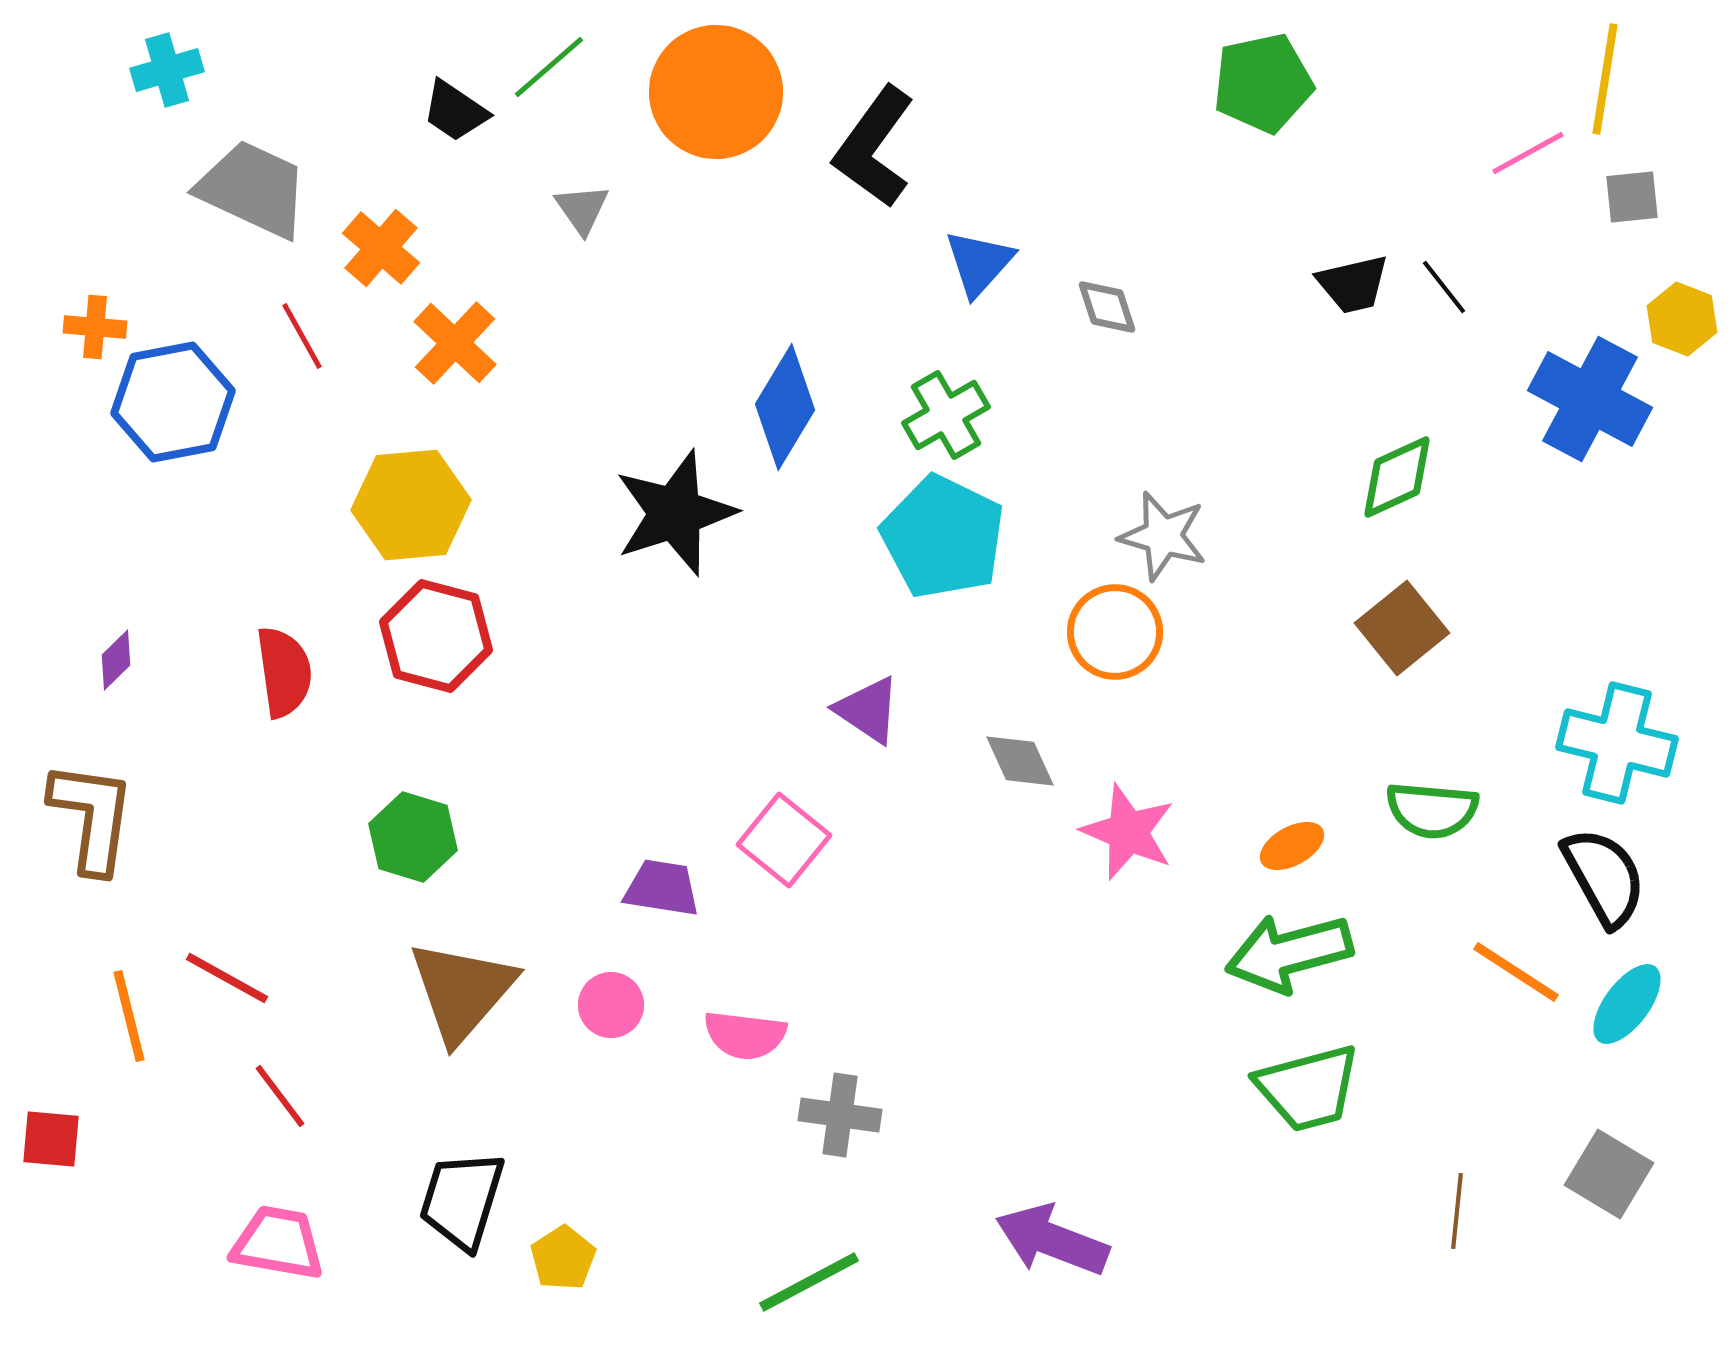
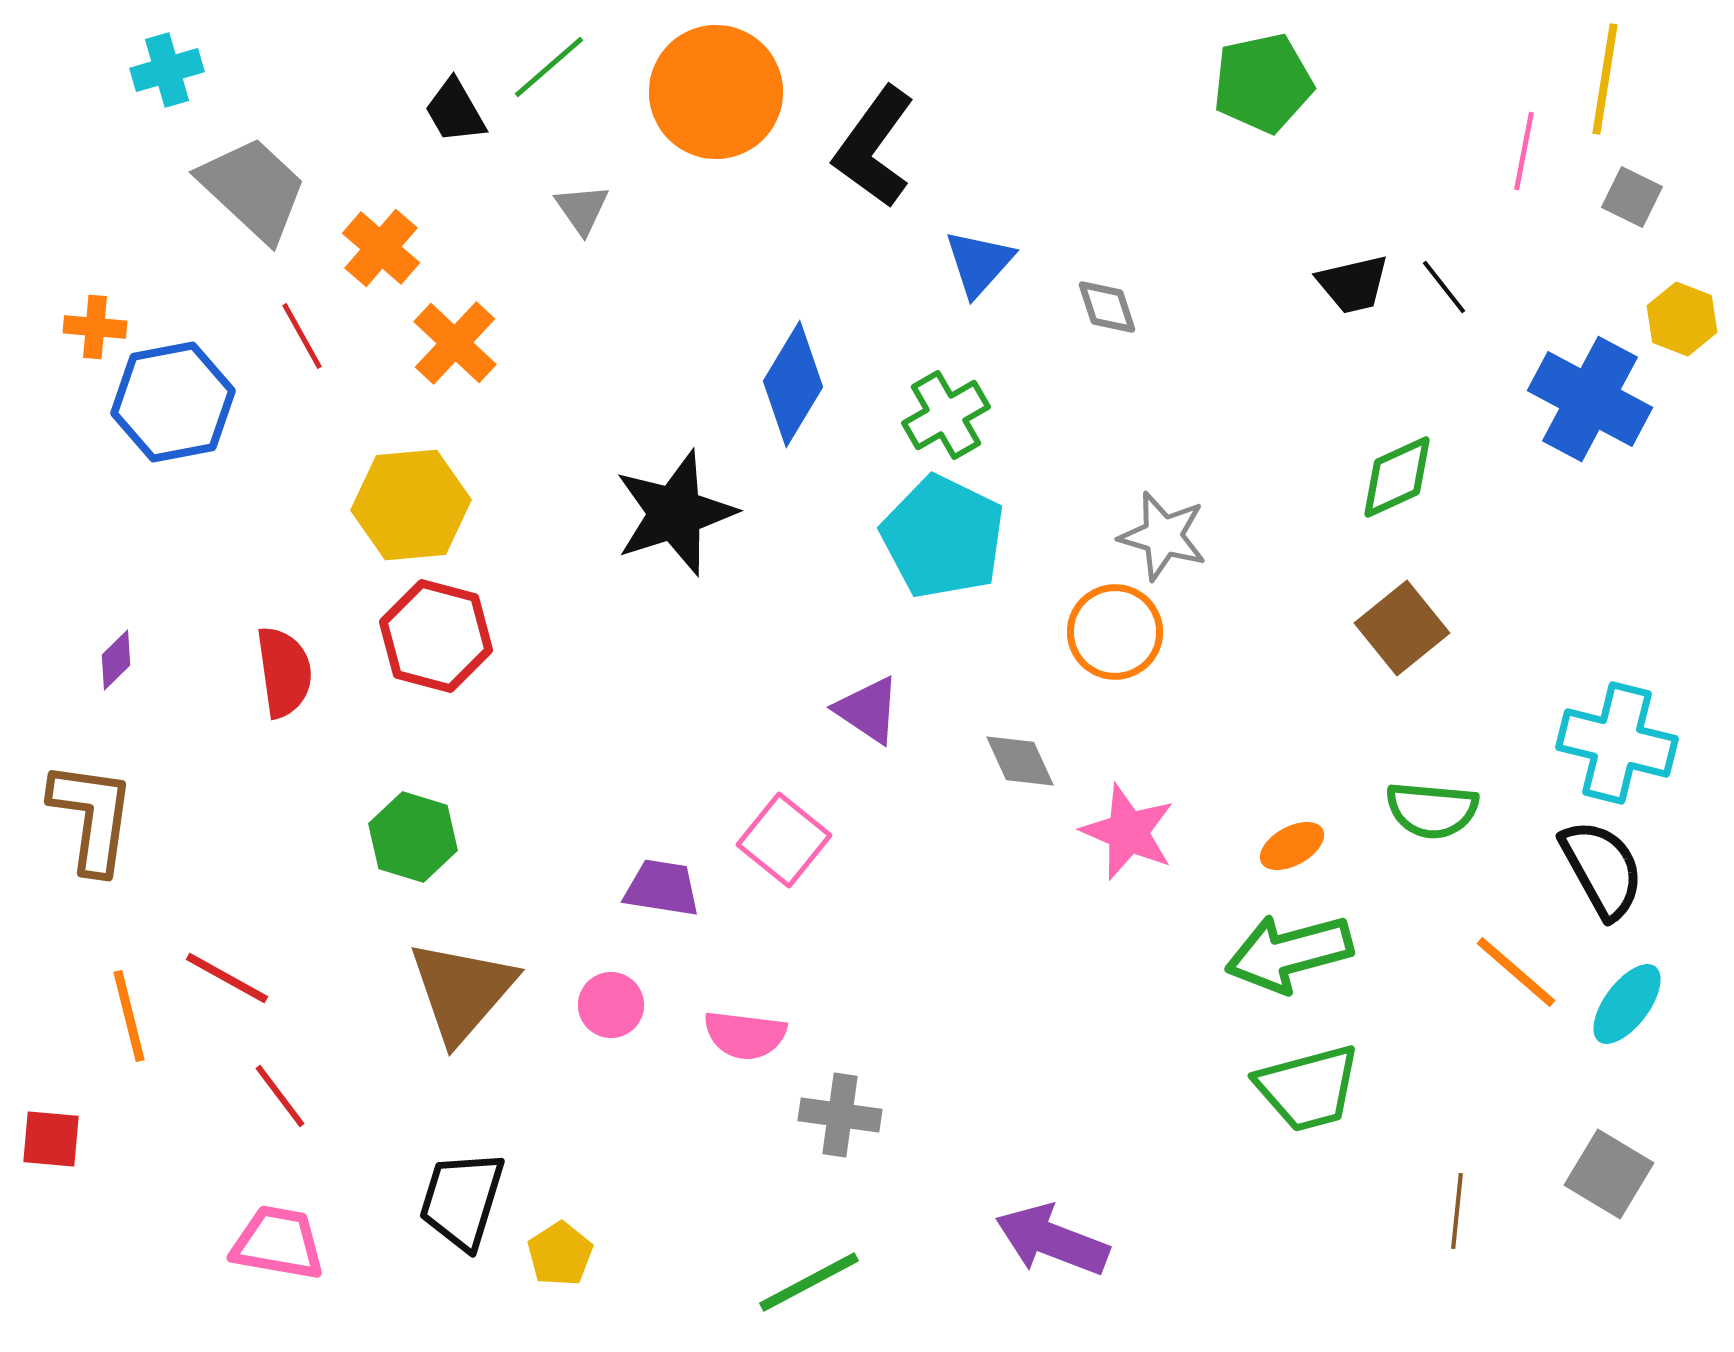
black trapezoid at (455, 111): rotated 26 degrees clockwise
pink line at (1528, 153): moved 4 px left, 2 px up; rotated 50 degrees counterclockwise
gray trapezoid at (253, 189): rotated 18 degrees clockwise
gray square at (1632, 197): rotated 32 degrees clockwise
blue diamond at (785, 407): moved 8 px right, 23 px up
black semicircle at (1604, 877): moved 2 px left, 8 px up
orange line at (1516, 972): rotated 8 degrees clockwise
yellow pentagon at (563, 1258): moved 3 px left, 4 px up
